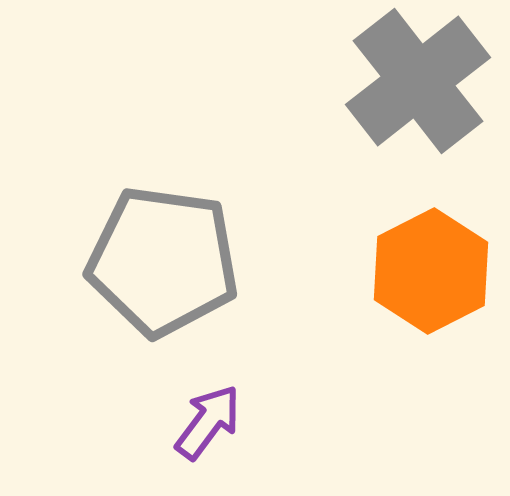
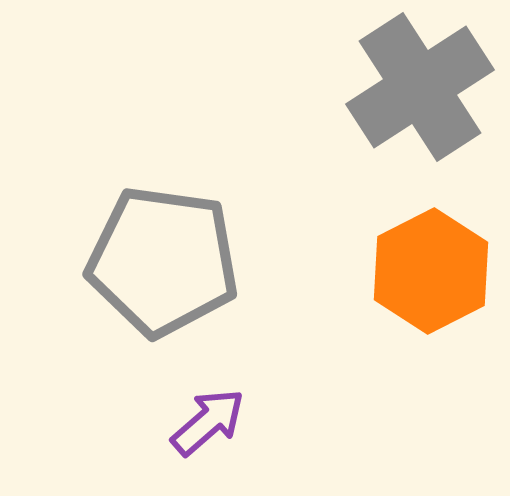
gray cross: moved 2 px right, 6 px down; rotated 5 degrees clockwise
purple arrow: rotated 12 degrees clockwise
